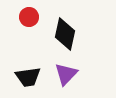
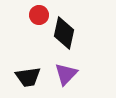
red circle: moved 10 px right, 2 px up
black diamond: moved 1 px left, 1 px up
